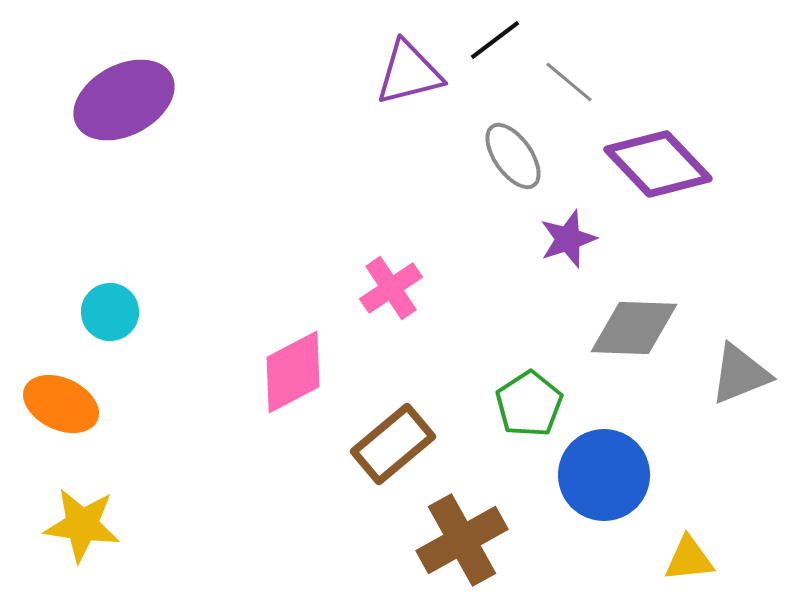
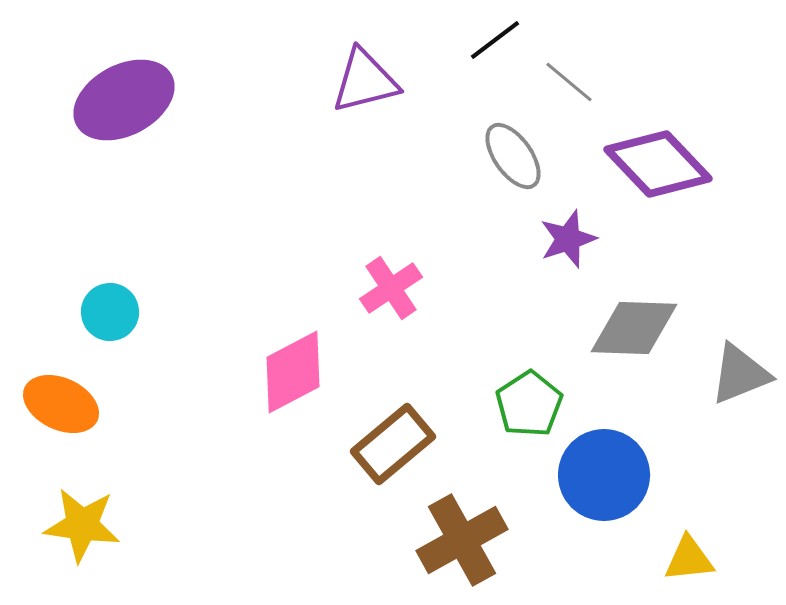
purple triangle: moved 44 px left, 8 px down
